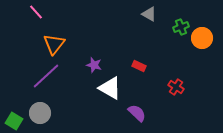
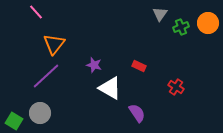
gray triangle: moved 11 px right; rotated 35 degrees clockwise
orange circle: moved 6 px right, 15 px up
purple semicircle: rotated 12 degrees clockwise
